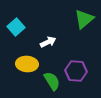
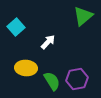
green triangle: moved 1 px left, 3 px up
white arrow: rotated 21 degrees counterclockwise
yellow ellipse: moved 1 px left, 4 px down
purple hexagon: moved 1 px right, 8 px down; rotated 15 degrees counterclockwise
